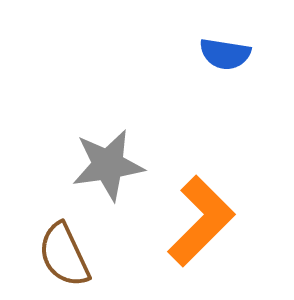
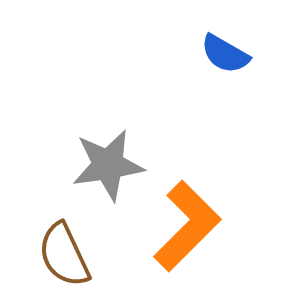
blue semicircle: rotated 21 degrees clockwise
orange L-shape: moved 14 px left, 5 px down
